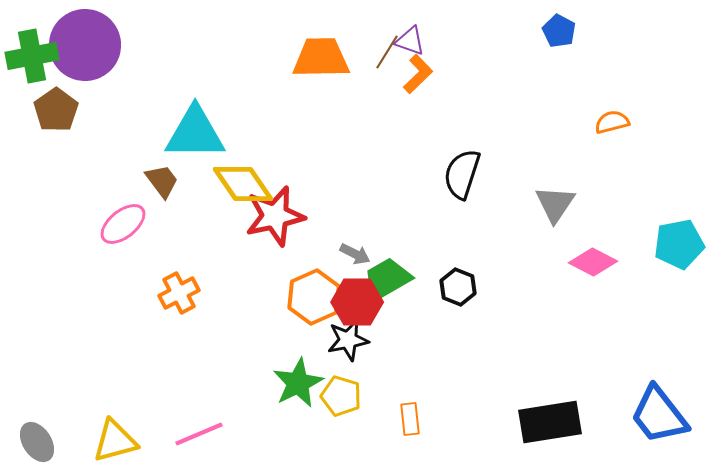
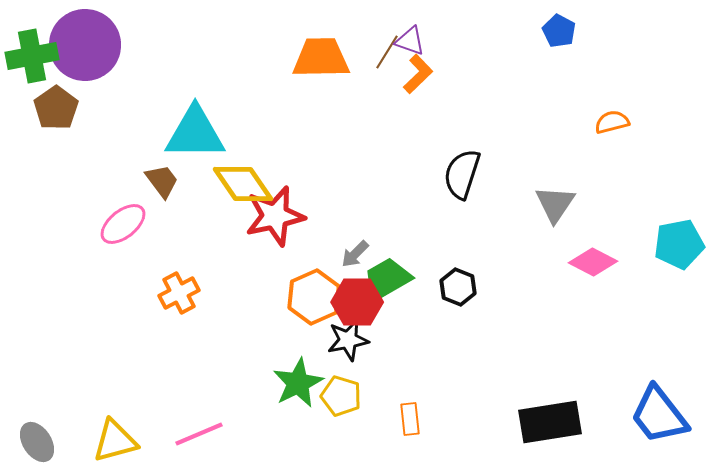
brown pentagon: moved 2 px up
gray arrow: rotated 108 degrees clockwise
